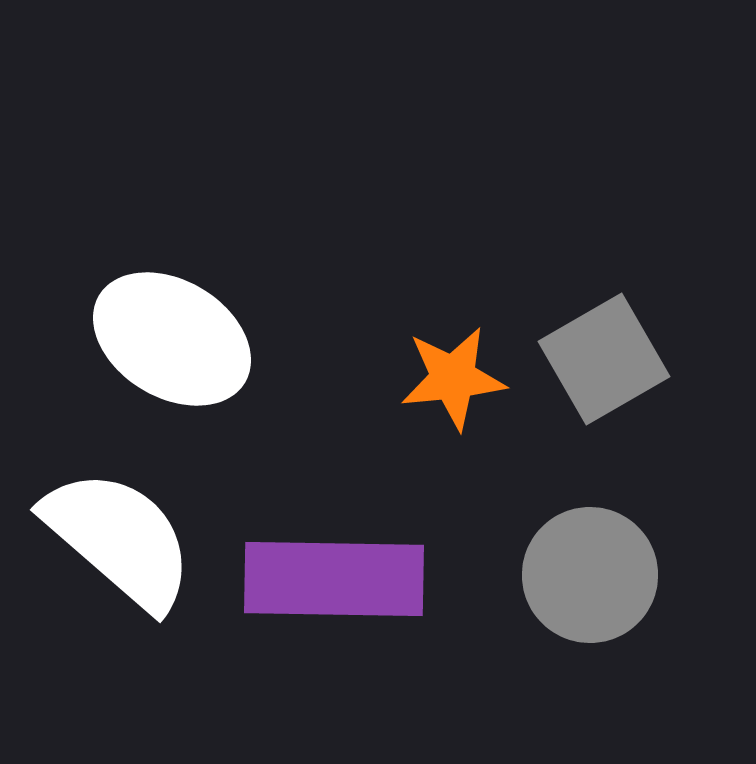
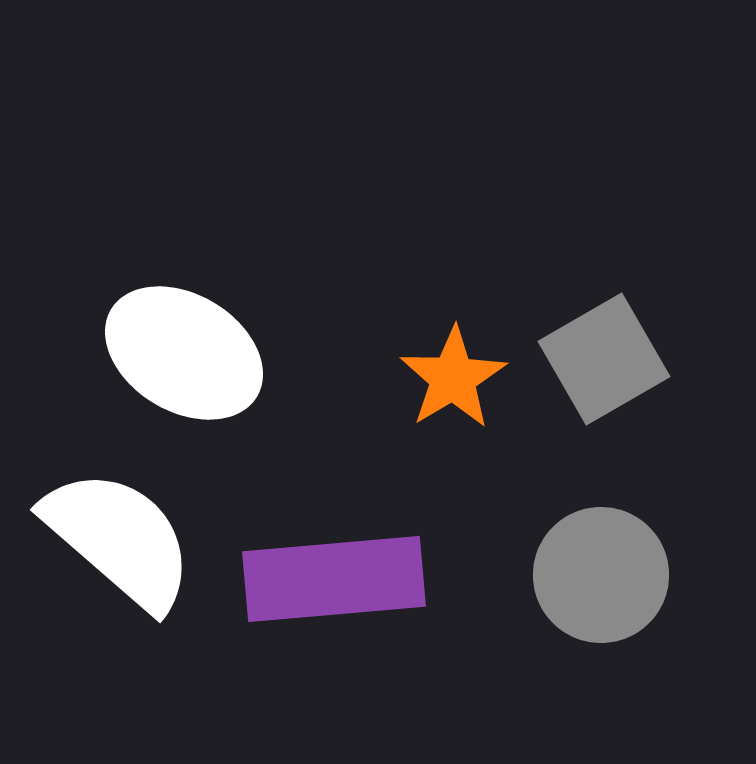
white ellipse: moved 12 px right, 14 px down
orange star: rotated 25 degrees counterclockwise
gray circle: moved 11 px right
purple rectangle: rotated 6 degrees counterclockwise
